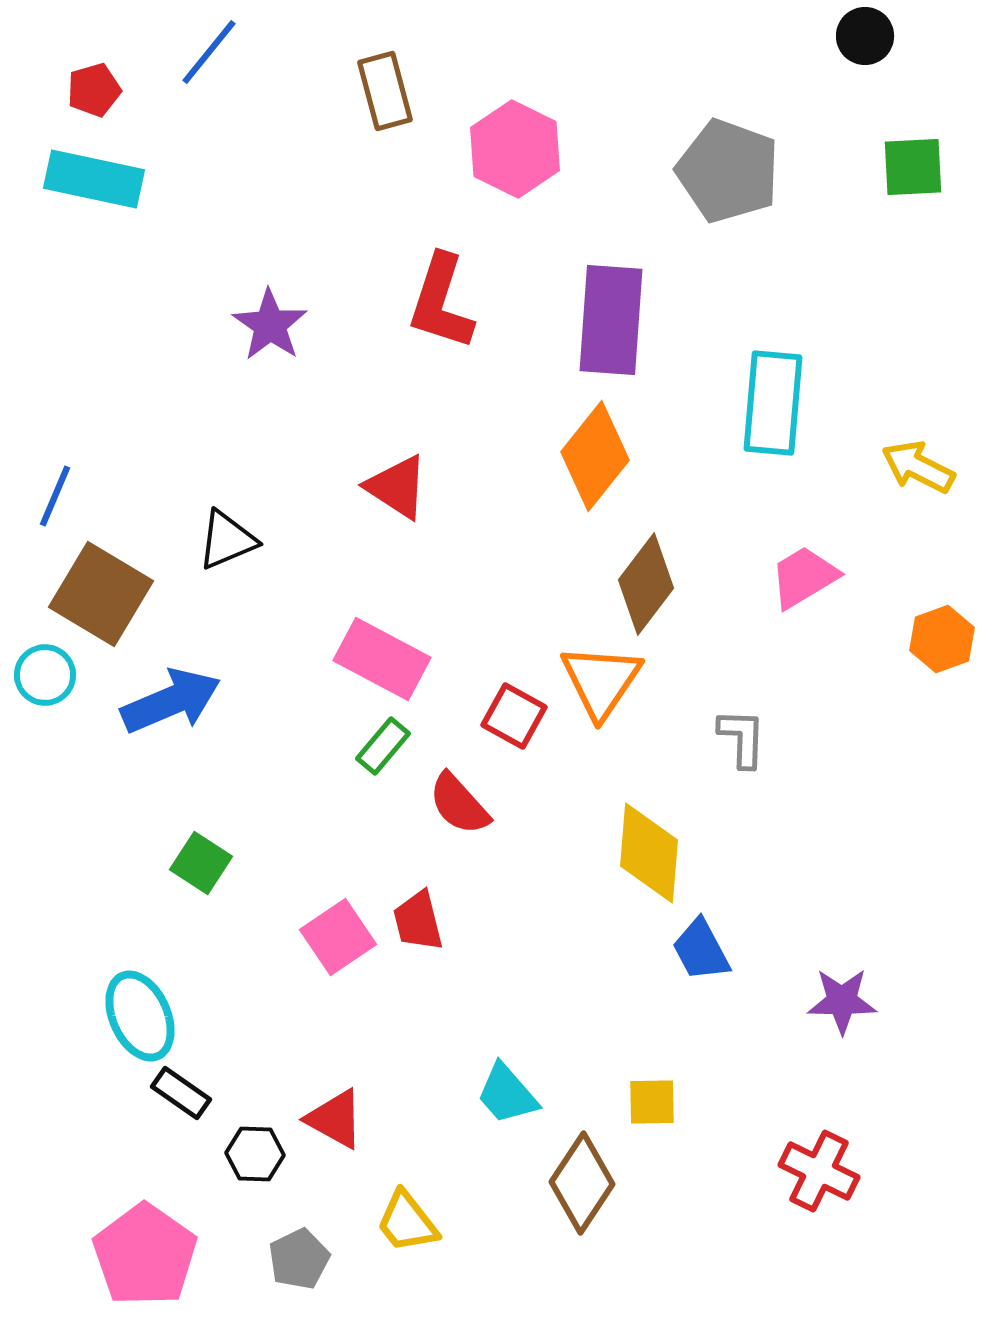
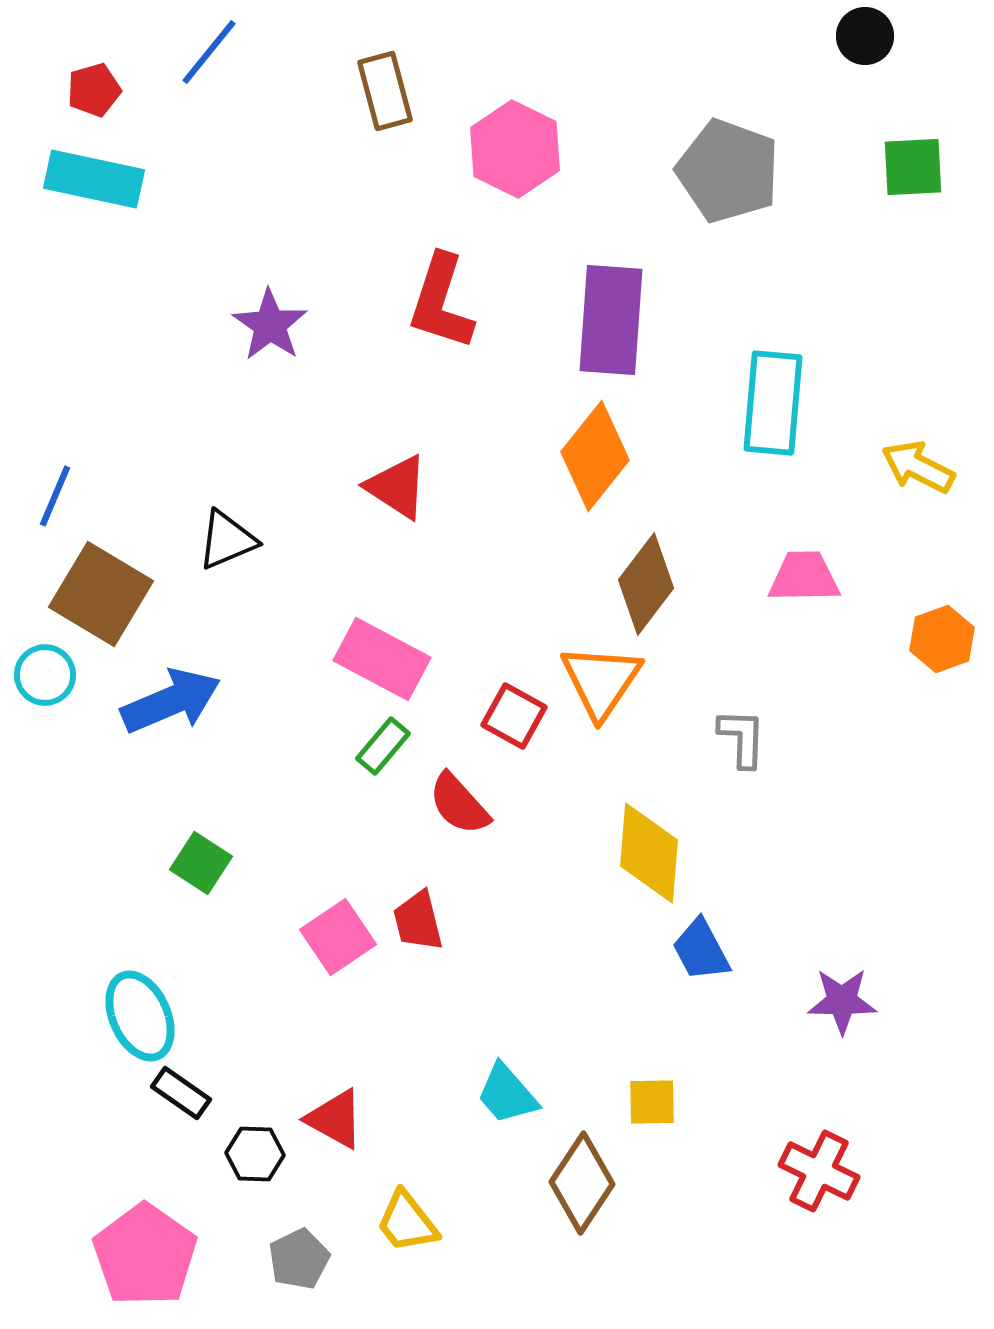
pink trapezoid at (804, 577): rotated 30 degrees clockwise
